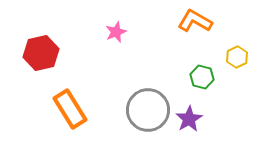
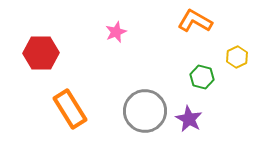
red hexagon: rotated 12 degrees clockwise
gray circle: moved 3 px left, 1 px down
purple star: rotated 12 degrees counterclockwise
